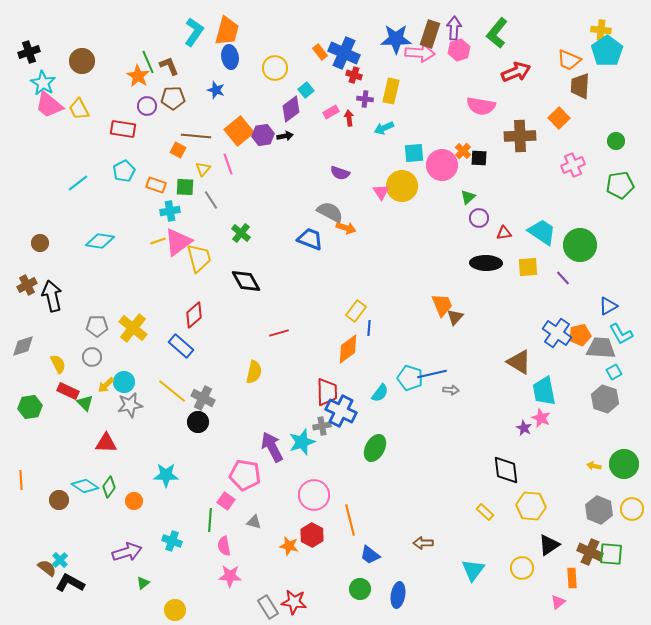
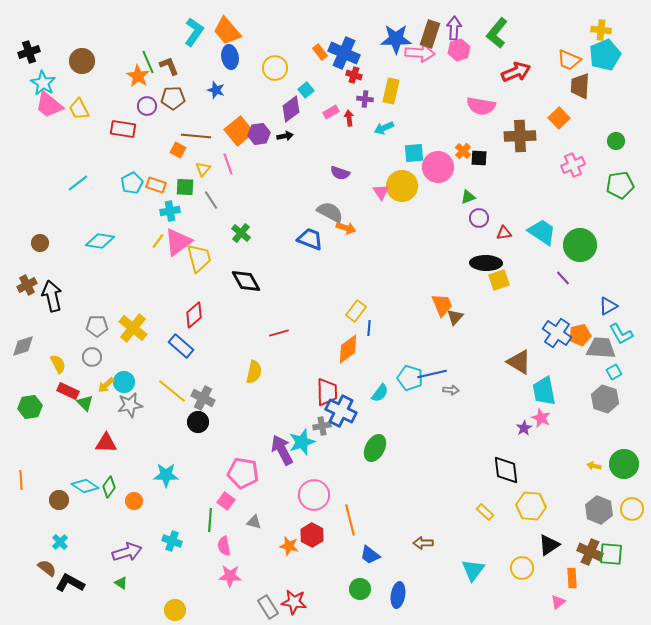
orange trapezoid at (227, 31): rotated 124 degrees clockwise
cyan pentagon at (607, 51): moved 2 px left, 4 px down; rotated 12 degrees clockwise
purple hexagon at (263, 135): moved 4 px left, 1 px up
pink circle at (442, 165): moved 4 px left, 2 px down
cyan pentagon at (124, 171): moved 8 px right, 12 px down
green triangle at (468, 197): rotated 21 degrees clockwise
yellow line at (158, 241): rotated 35 degrees counterclockwise
yellow square at (528, 267): moved 29 px left, 13 px down; rotated 15 degrees counterclockwise
purple star at (524, 428): rotated 14 degrees clockwise
purple arrow at (272, 447): moved 10 px right, 3 px down
pink pentagon at (245, 475): moved 2 px left, 2 px up
cyan cross at (60, 560): moved 18 px up
green triangle at (143, 583): moved 22 px left; rotated 48 degrees counterclockwise
